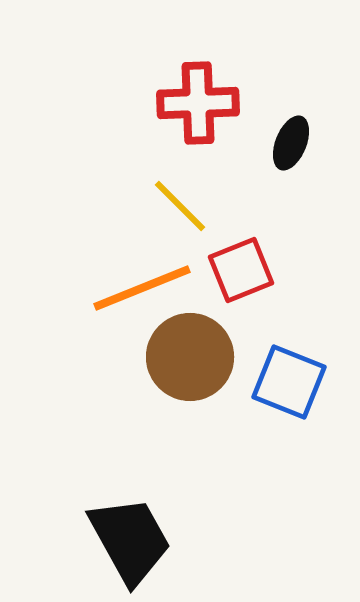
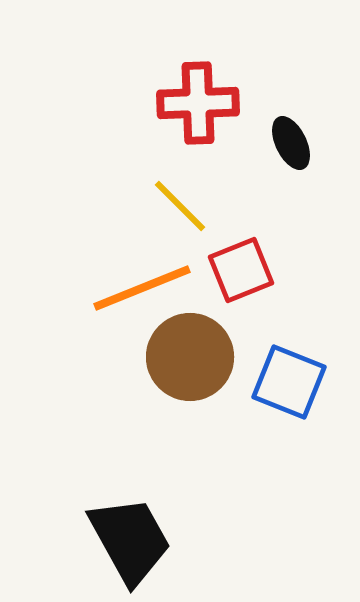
black ellipse: rotated 48 degrees counterclockwise
